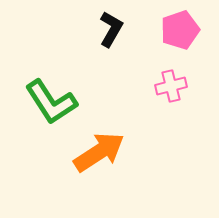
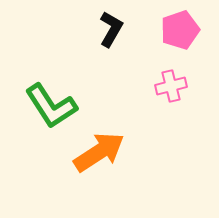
green L-shape: moved 4 px down
